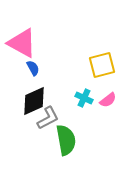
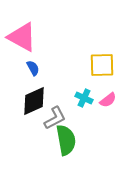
pink triangle: moved 6 px up
yellow square: rotated 12 degrees clockwise
gray L-shape: moved 7 px right
